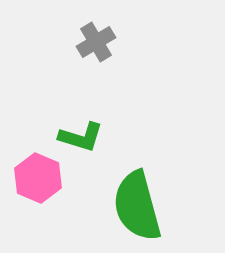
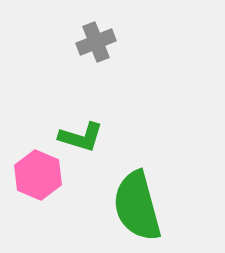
gray cross: rotated 9 degrees clockwise
pink hexagon: moved 3 px up
